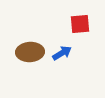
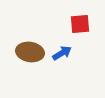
brown ellipse: rotated 12 degrees clockwise
